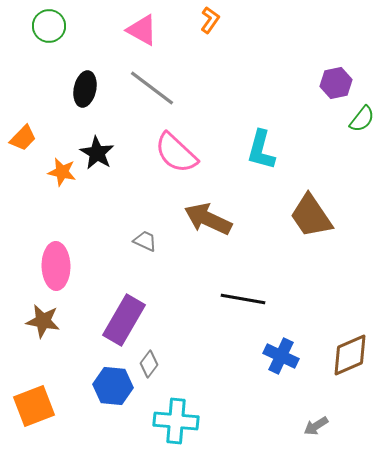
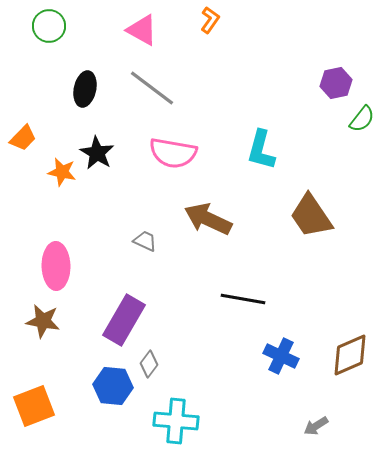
pink semicircle: moved 3 px left; rotated 33 degrees counterclockwise
